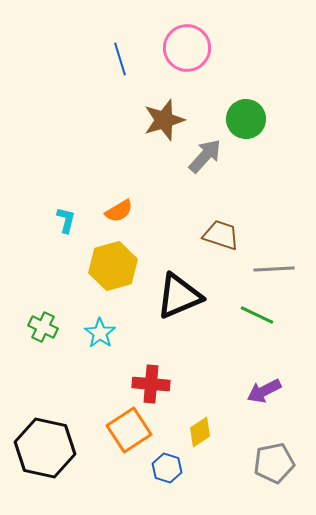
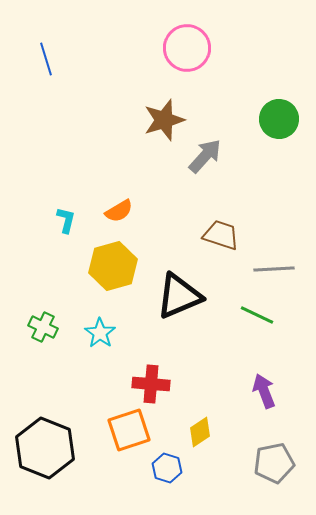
blue line: moved 74 px left
green circle: moved 33 px right
purple arrow: rotated 96 degrees clockwise
orange square: rotated 15 degrees clockwise
black hexagon: rotated 10 degrees clockwise
